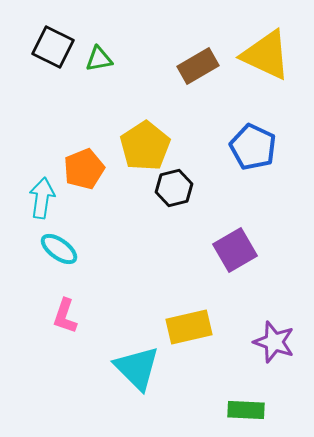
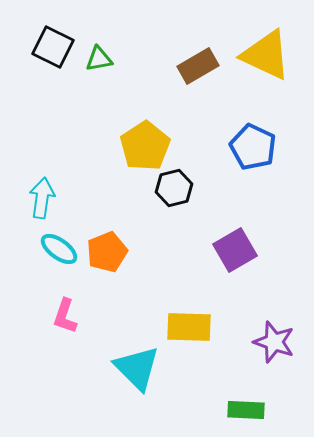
orange pentagon: moved 23 px right, 83 px down
yellow rectangle: rotated 15 degrees clockwise
